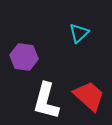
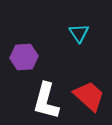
cyan triangle: rotated 20 degrees counterclockwise
purple hexagon: rotated 12 degrees counterclockwise
